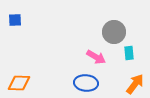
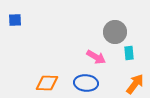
gray circle: moved 1 px right
orange diamond: moved 28 px right
